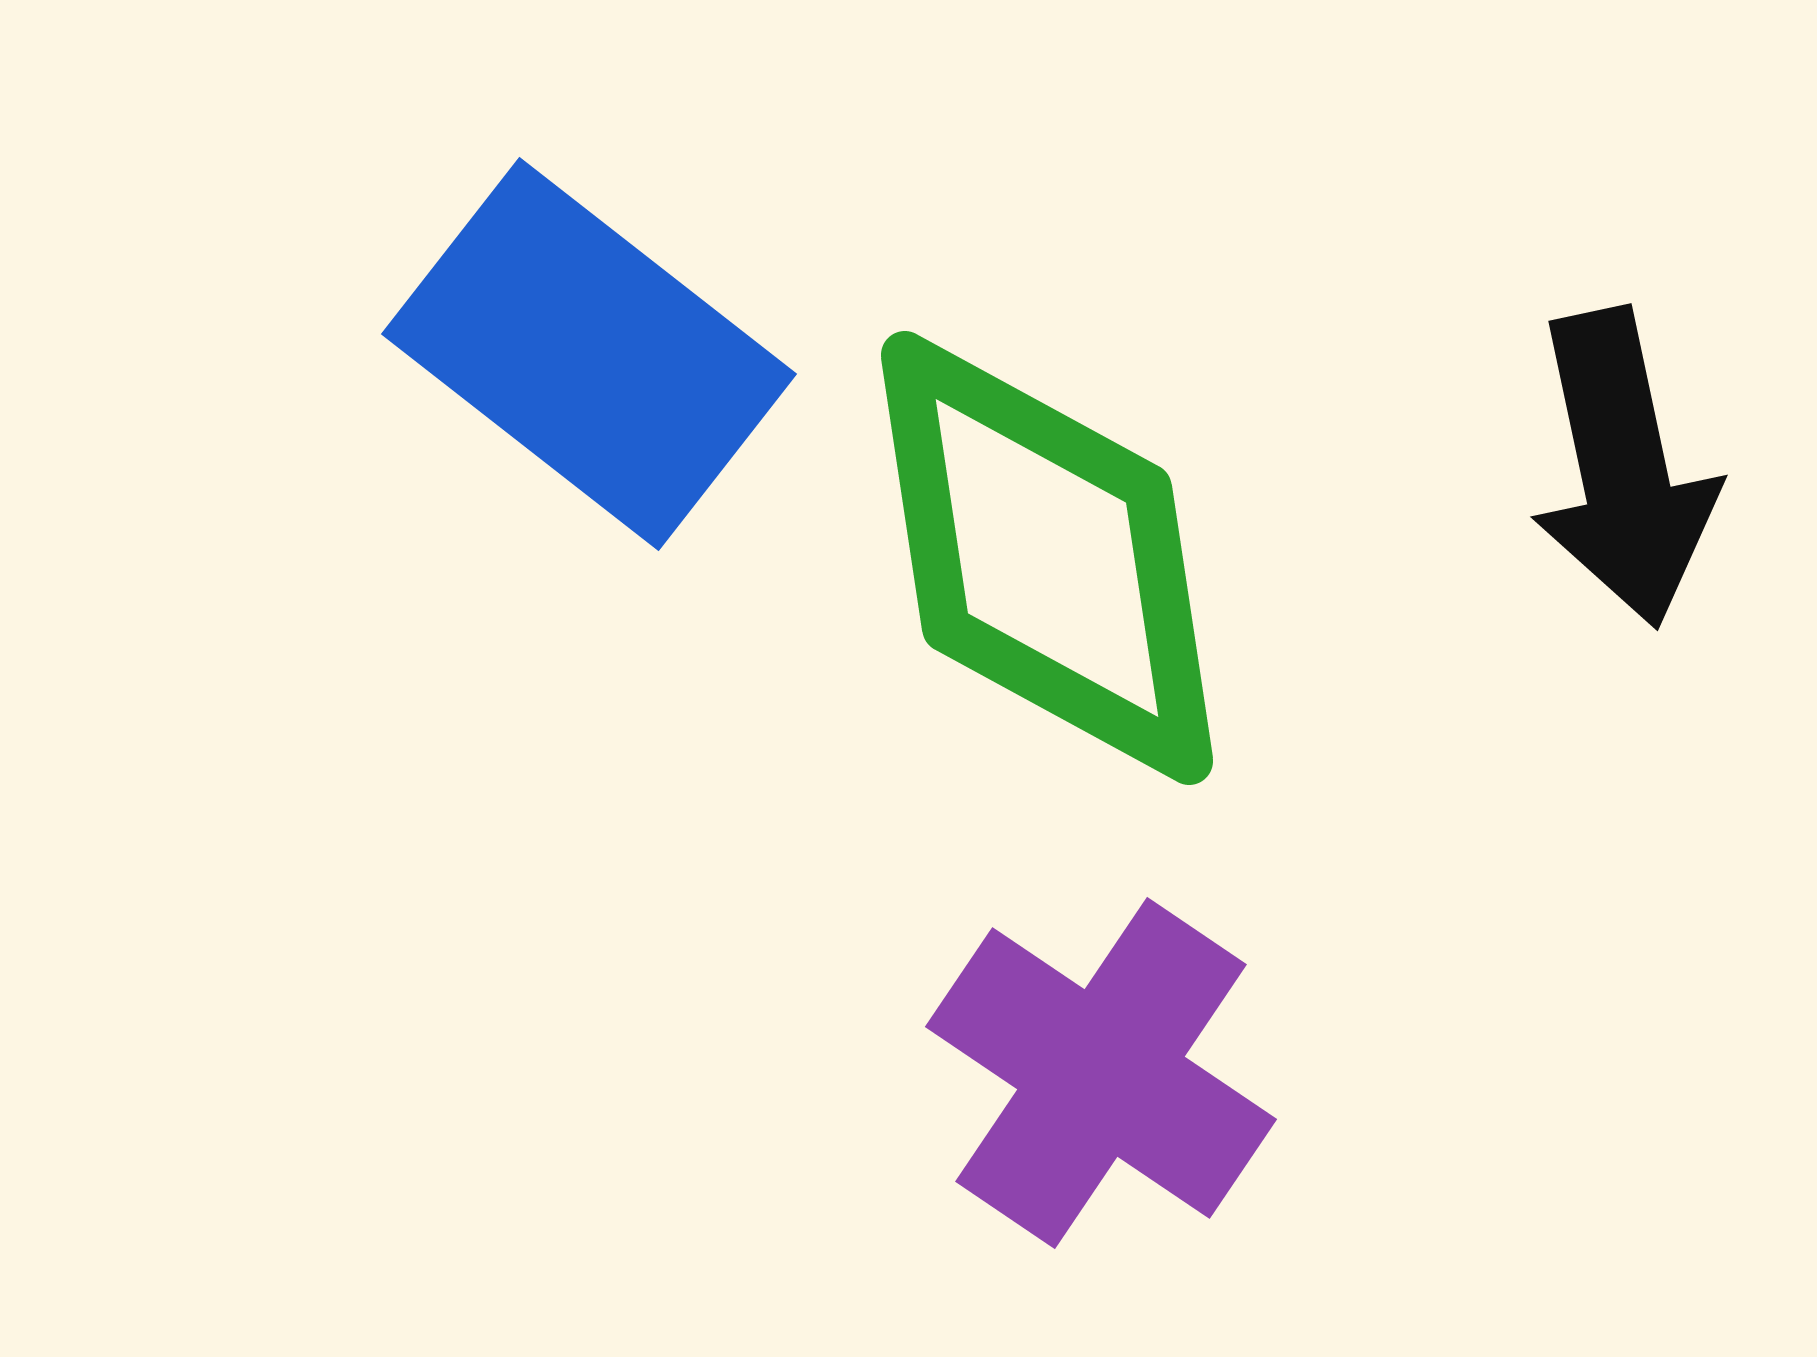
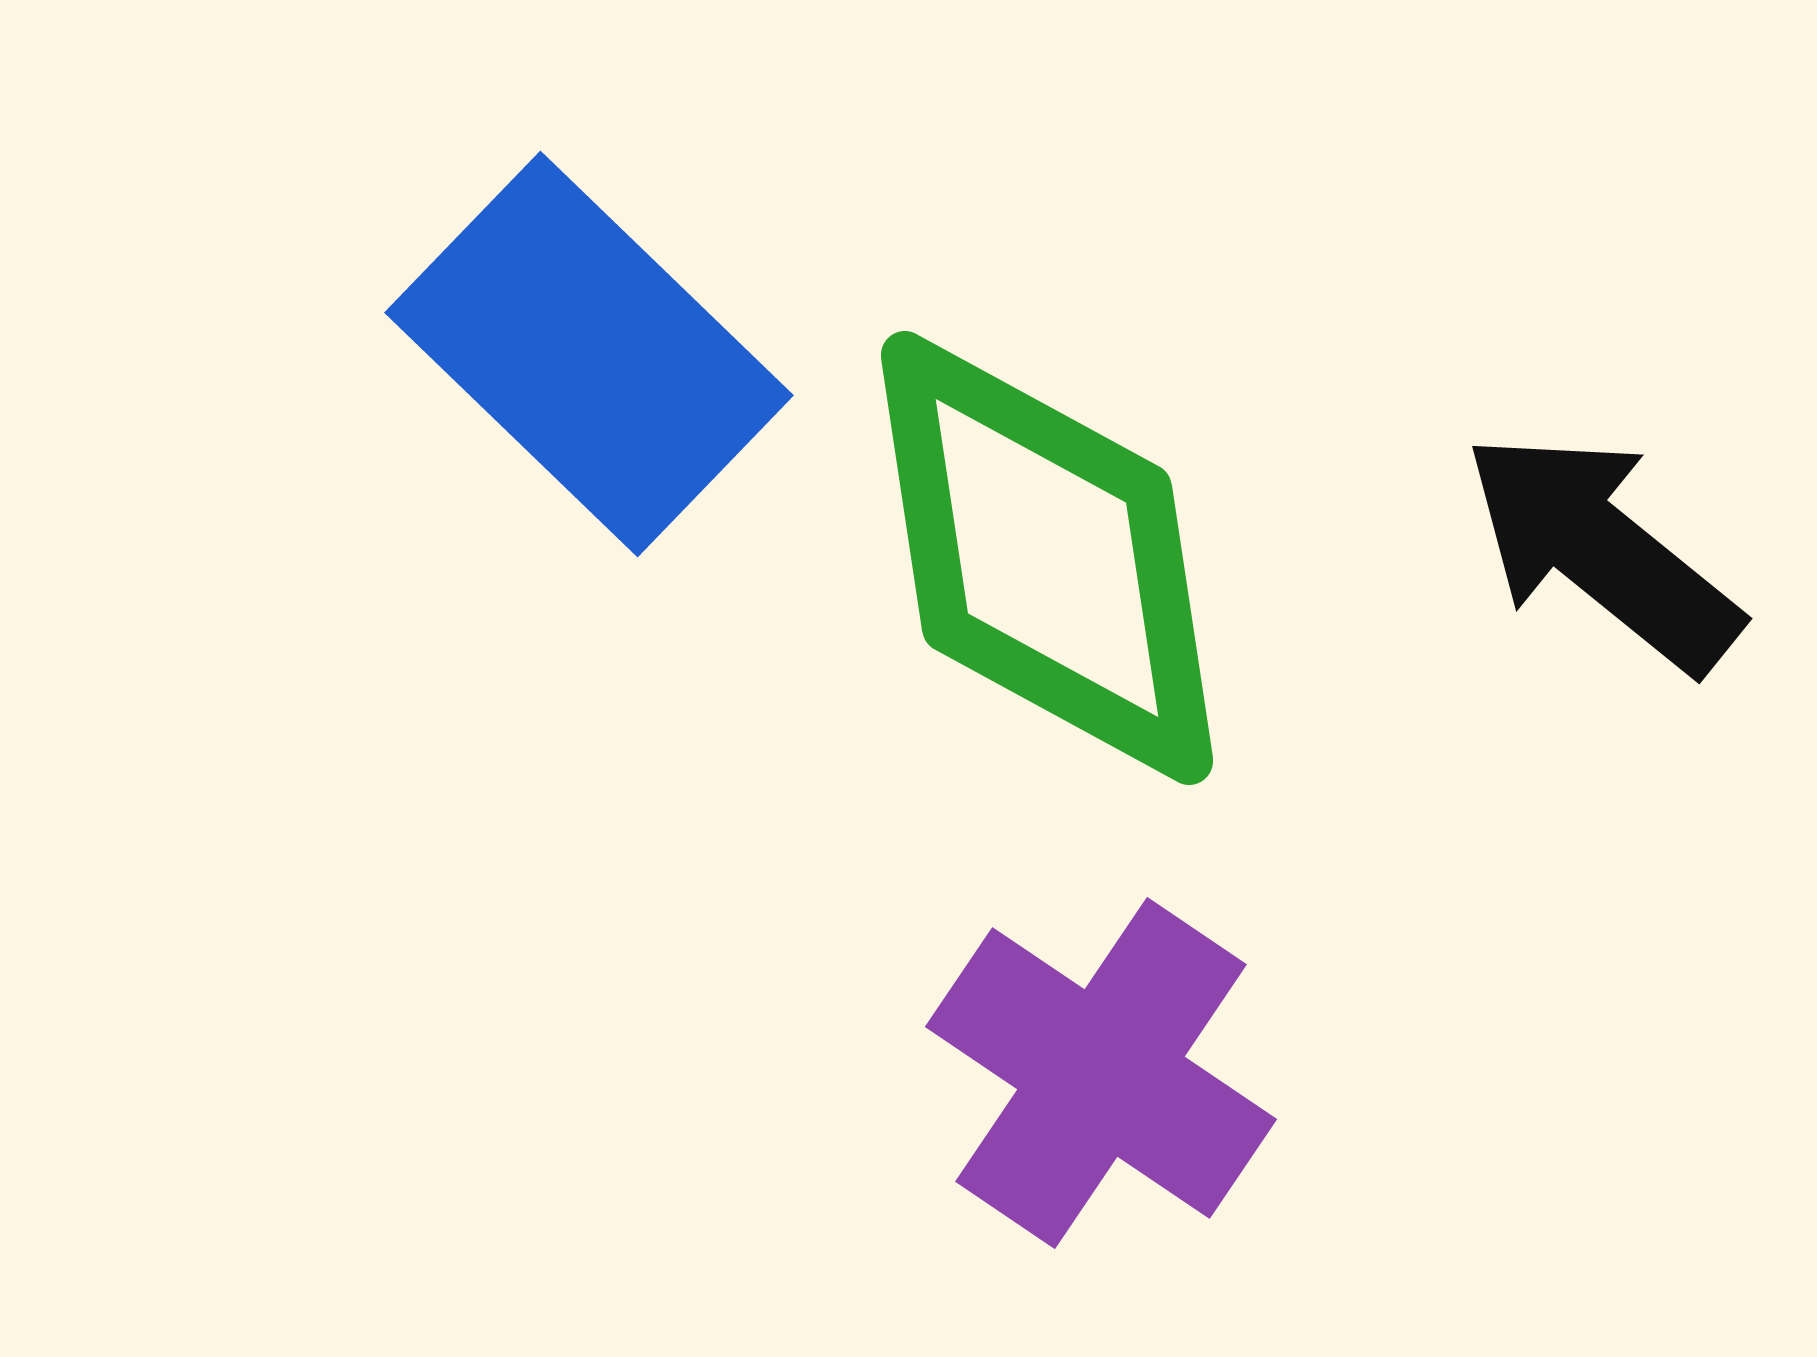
blue rectangle: rotated 6 degrees clockwise
black arrow: moved 21 px left, 83 px down; rotated 141 degrees clockwise
